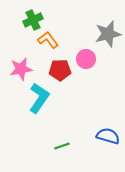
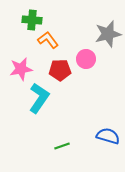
green cross: moved 1 px left; rotated 30 degrees clockwise
